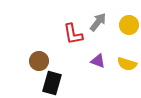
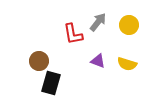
black rectangle: moved 1 px left
